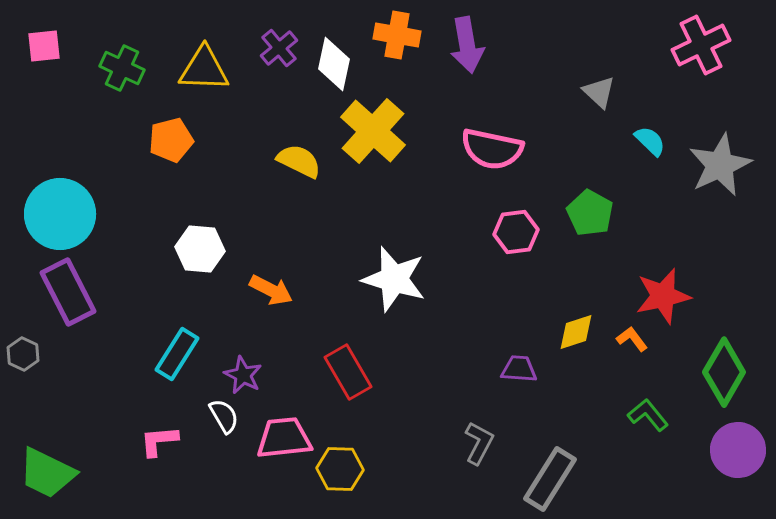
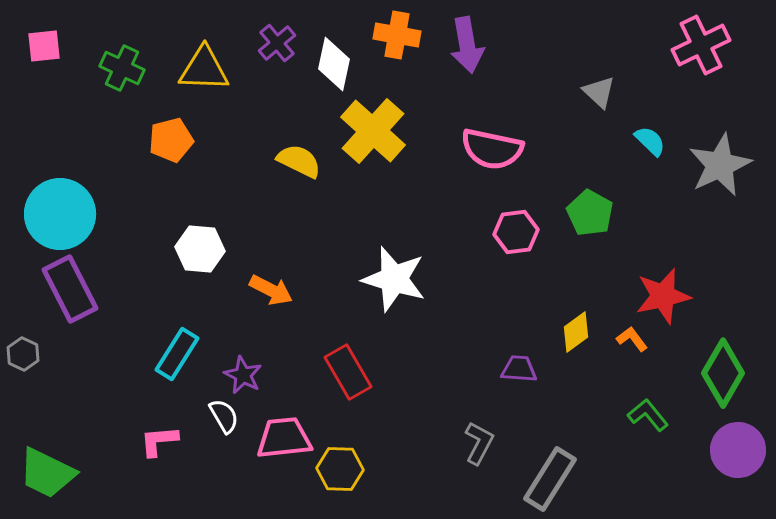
purple cross: moved 2 px left, 5 px up
purple rectangle: moved 2 px right, 3 px up
yellow diamond: rotated 18 degrees counterclockwise
green diamond: moved 1 px left, 1 px down
